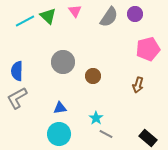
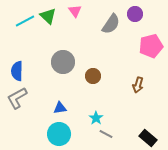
gray semicircle: moved 2 px right, 7 px down
pink pentagon: moved 3 px right, 3 px up
